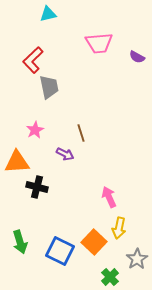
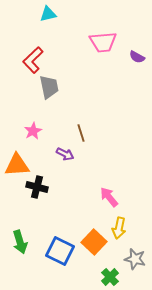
pink trapezoid: moved 4 px right, 1 px up
pink star: moved 2 px left, 1 px down
orange triangle: moved 3 px down
pink arrow: rotated 15 degrees counterclockwise
gray star: moved 2 px left; rotated 25 degrees counterclockwise
